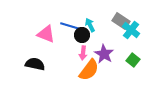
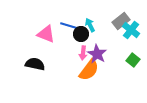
gray rectangle: rotated 72 degrees counterclockwise
black circle: moved 1 px left, 1 px up
purple star: moved 7 px left
